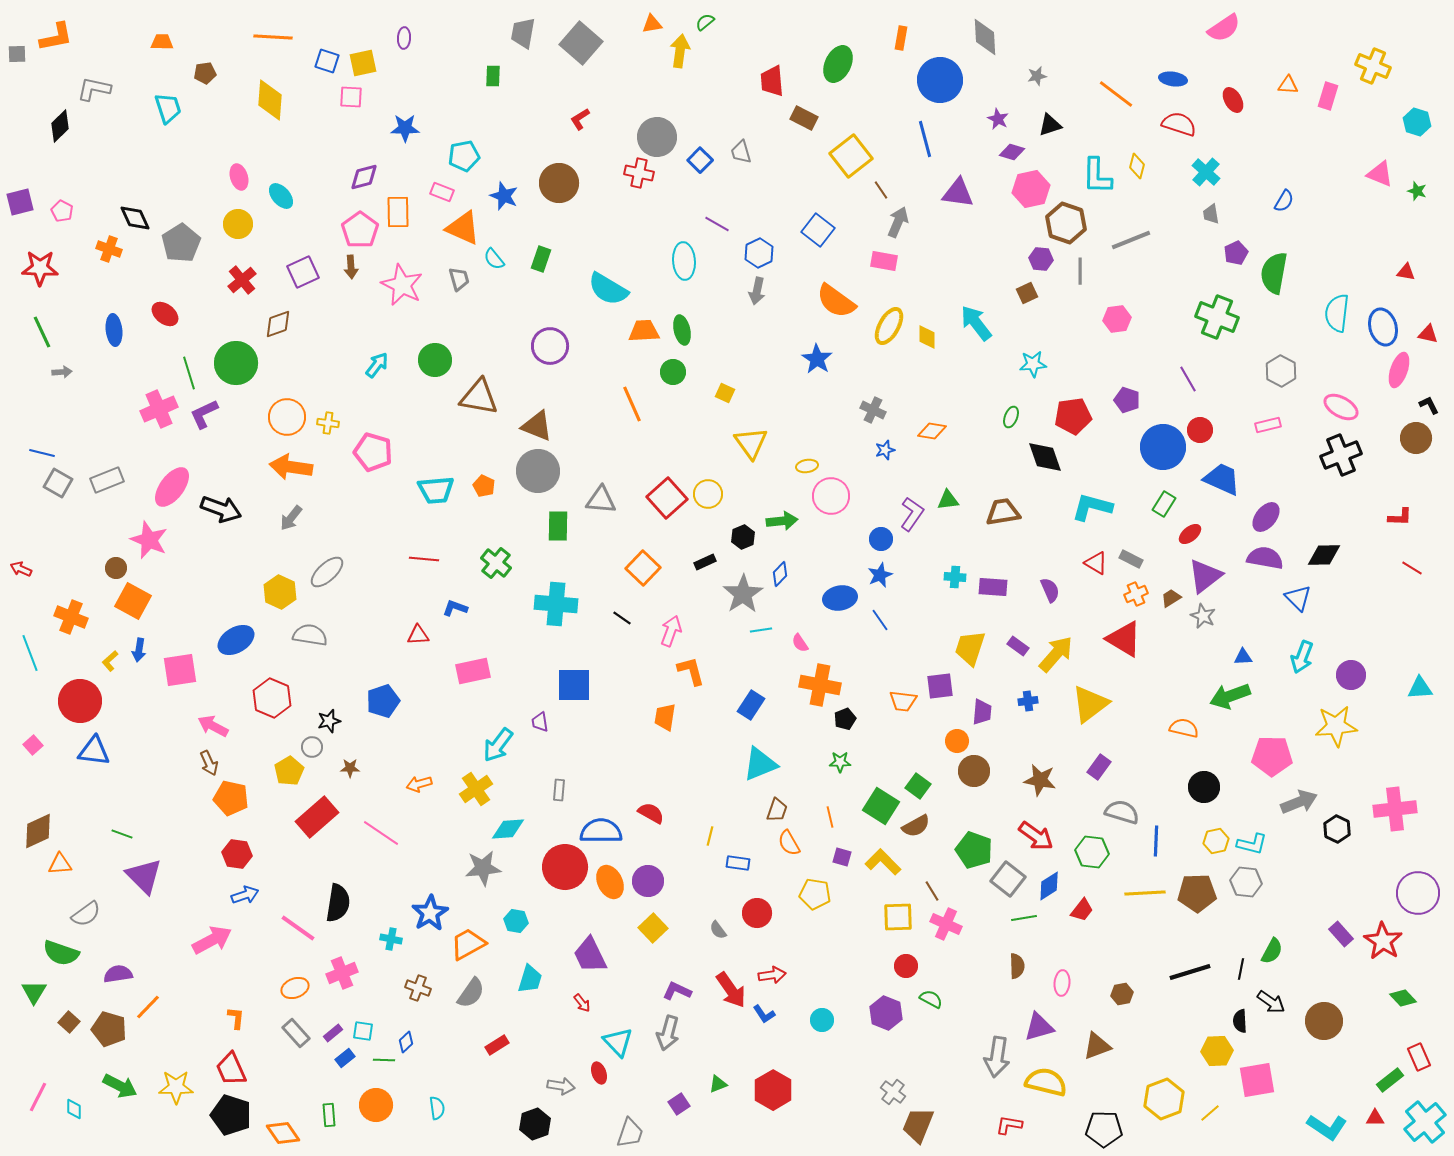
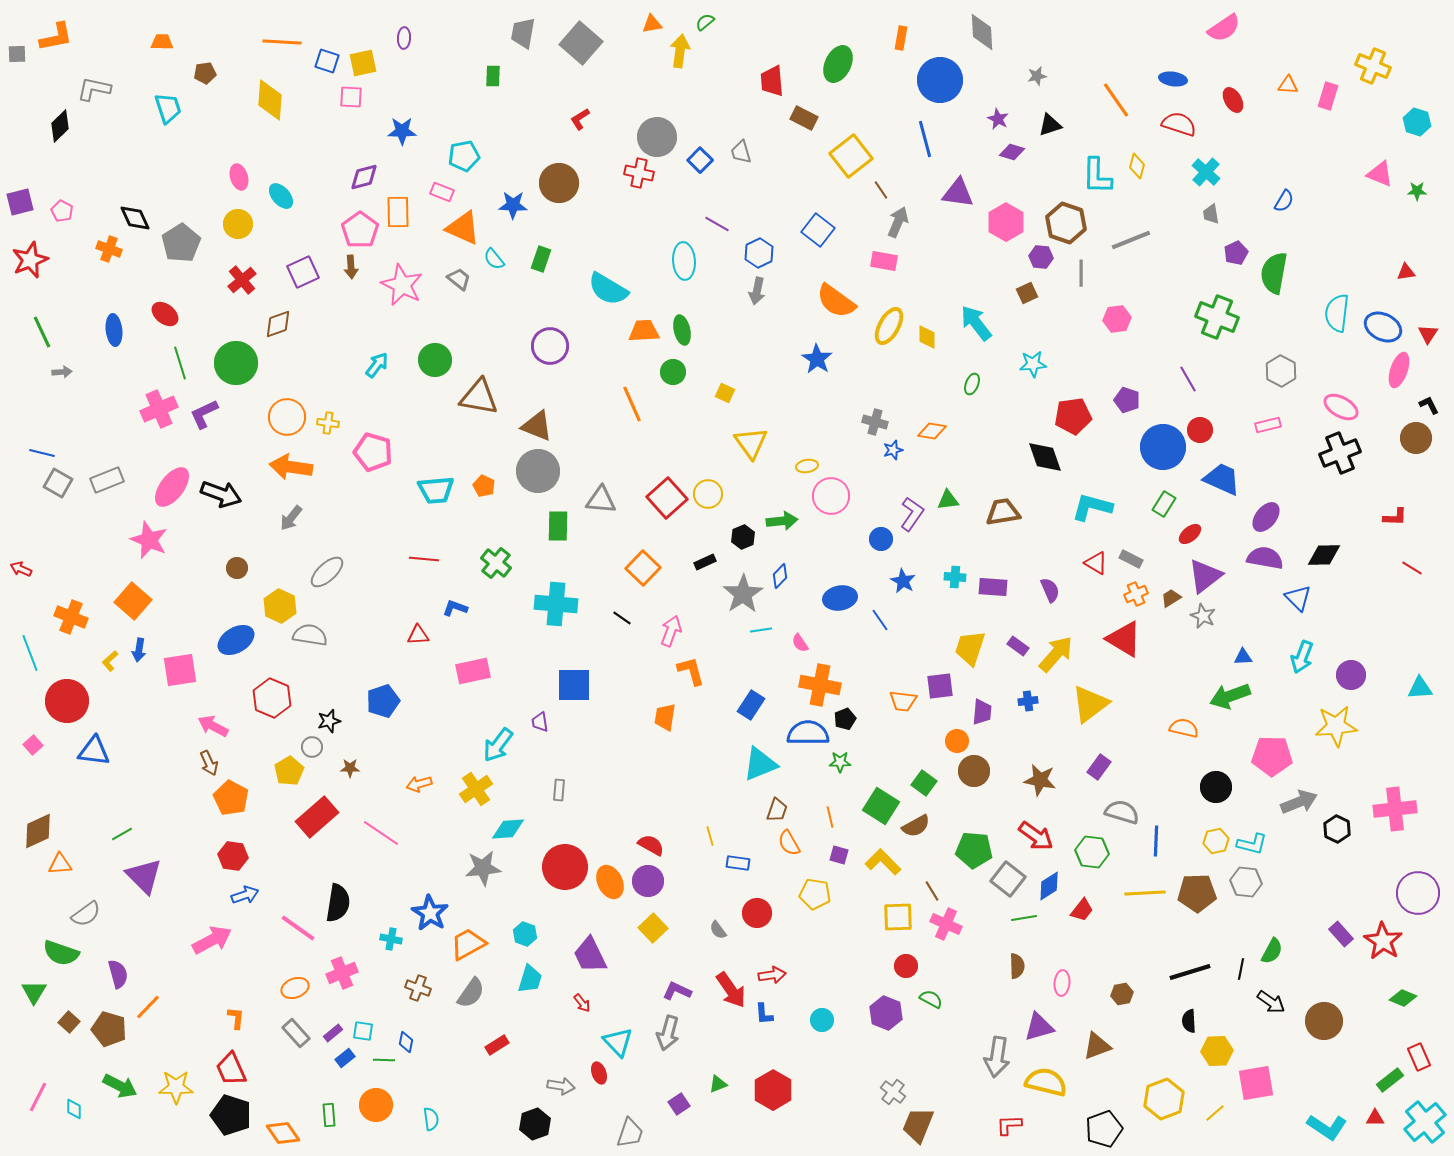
orange line at (273, 37): moved 9 px right, 5 px down
gray diamond at (985, 37): moved 3 px left, 5 px up
orange line at (1116, 94): moved 6 px down; rotated 18 degrees clockwise
blue star at (405, 128): moved 3 px left, 3 px down
pink hexagon at (1031, 189): moved 25 px left, 33 px down; rotated 18 degrees counterclockwise
green star at (1417, 191): rotated 18 degrees counterclockwise
blue star at (504, 196): moved 9 px right, 9 px down; rotated 20 degrees counterclockwise
purple hexagon at (1041, 259): moved 2 px up
red star at (40, 268): moved 10 px left, 8 px up; rotated 24 degrees counterclockwise
gray line at (1080, 271): moved 1 px right, 2 px down
red triangle at (1406, 272): rotated 18 degrees counterclockwise
gray trapezoid at (459, 279): rotated 35 degrees counterclockwise
blue ellipse at (1383, 327): rotated 48 degrees counterclockwise
red triangle at (1428, 334): rotated 50 degrees clockwise
green line at (189, 373): moved 9 px left, 10 px up
gray cross at (873, 410): moved 2 px right, 12 px down; rotated 10 degrees counterclockwise
green ellipse at (1011, 417): moved 39 px left, 33 px up
blue star at (885, 450): moved 8 px right
black cross at (1341, 455): moved 1 px left, 2 px up
black arrow at (221, 509): moved 15 px up
red L-shape at (1400, 517): moved 5 px left
brown circle at (116, 568): moved 121 px right
blue diamond at (780, 574): moved 2 px down
blue star at (880, 575): moved 23 px right, 6 px down; rotated 20 degrees counterclockwise
yellow hexagon at (280, 592): moved 14 px down
orange square at (133, 601): rotated 12 degrees clockwise
red circle at (80, 701): moved 13 px left
green square at (918, 786): moved 6 px right, 3 px up
black circle at (1204, 787): moved 12 px right
orange pentagon at (231, 798): rotated 16 degrees clockwise
red semicircle at (651, 813): moved 32 px down
blue semicircle at (601, 831): moved 207 px right, 98 px up
green line at (122, 834): rotated 50 degrees counterclockwise
yellow line at (710, 836): rotated 30 degrees counterclockwise
green pentagon at (974, 850): rotated 15 degrees counterclockwise
red hexagon at (237, 854): moved 4 px left, 2 px down
purple square at (842, 857): moved 3 px left, 2 px up
blue star at (430, 913): rotated 9 degrees counterclockwise
cyan hexagon at (516, 921): moved 9 px right, 13 px down; rotated 10 degrees clockwise
purple semicircle at (118, 974): rotated 84 degrees clockwise
green diamond at (1403, 998): rotated 24 degrees counterclockwise
blue L-shape at (764, 1014): rotated 30 degrees clockwise
black semicircle at (1240, 1021): moved 51 px left
blue diamond at (406, 1042): rotated 35 degrees counterclockwise
pink square at (1257, 1080): moved 1 px left, 3 px down
cyan semicircle at (437, 1108): moved 6 px left, 11 px down
yellow line at (1210, 1113): moved 5 px right
red L-shape at (1009, 1125): rotated 12 degrees counterclockwise
black pentagon at (1104, 1129): rotated 21 degrees counterclockwise
